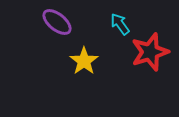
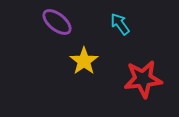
red star: moved 7 px left, 27 px down; rotated 12 degrees clockwise
